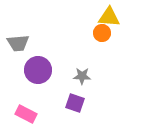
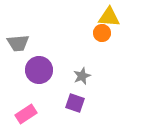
purple circle: moved 1 px right
gray star: rotated 24 degrees counterclockwise
pink rectangle: rotated 60 degrees counterclockwise
